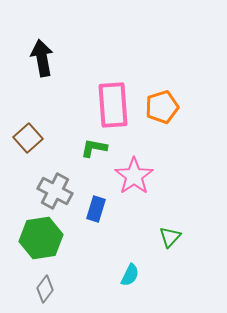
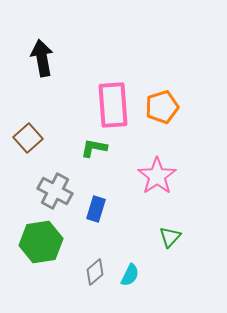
pink star: moved 23 px right
green hexagon: moved 4 px down
gray diamond: moved 50 px right, 17 px up; rotated 12 degrees clockwise
